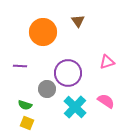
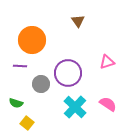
orange circle: moved 11 px left, 8 px down
gray circle: moved 6 px left, 5 px up
pink semicircle: moved 2 px right, 3 px down
green semicircle: moved 9 px left, 2 px up
yellow square: rotated 16 degrees clockwise
